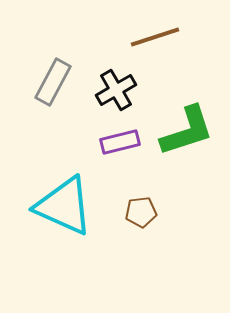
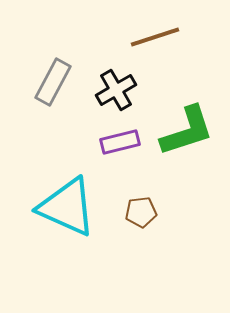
cyan triangle: moved 3 px right, 1 px down
